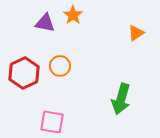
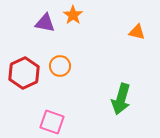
orange triangle: moved 1 px right, 1 px up; rotated 48 degrees clockwise
pink square: rotated 10 degrees clockwise
